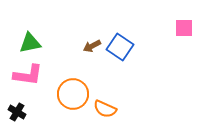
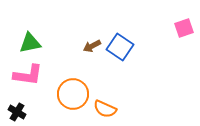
pink square: rotated 18 degrees counterclockwise
